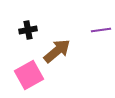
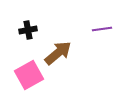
purple line: moved 1 px right, 1 px up
brown arrow: moved 1 px right, 2 px down
